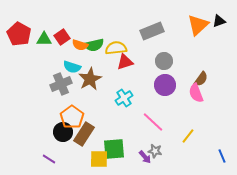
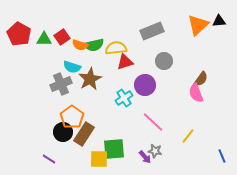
black triangle: rotated 16 degrees clockwise
purple circle: moved 20 px left
